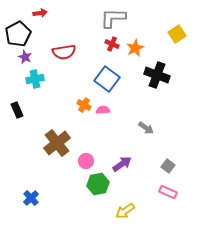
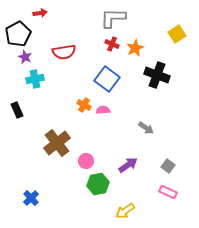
purple arrow: moved 6 px right, 1 px down
